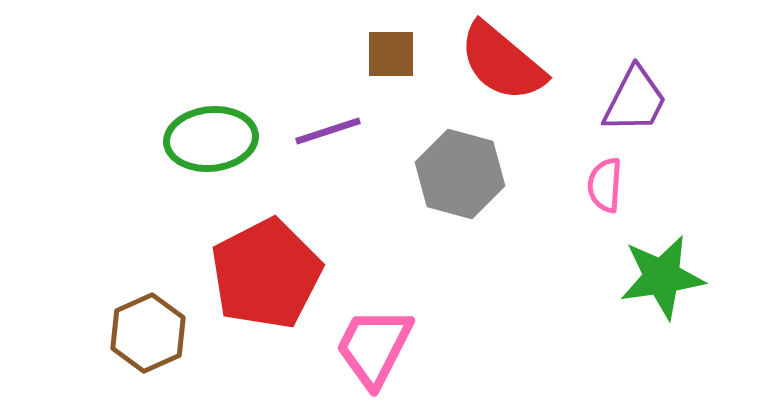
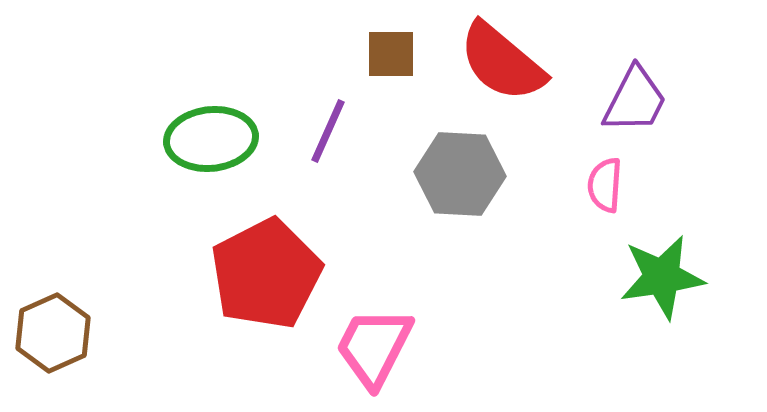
purple line: rotated 48 degrees counterclockwise
gray hexagon: rotated 12 degrees counterclockwise
brown hexagon: moved 95 px left
